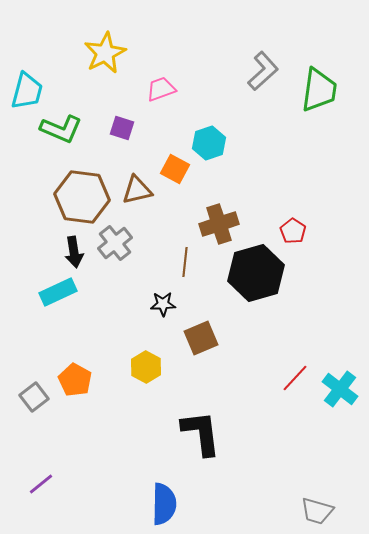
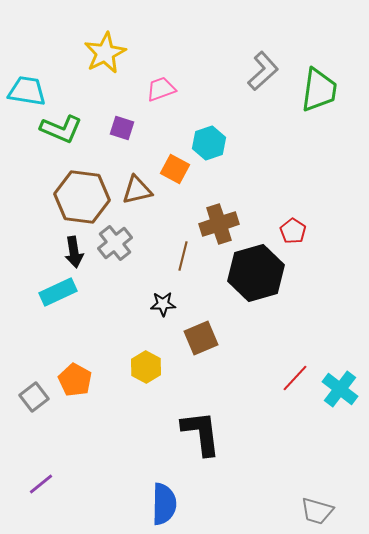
cyan trapezoid: rotated 96 degrees counterclockwise
brown line: moved 2 px left, 6 px up; rotated 8 degrees clockwise
